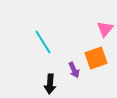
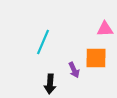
pink triangle: rotated 48 degrees clockwise
cyan line: rotated 55 degrees clockwise
orange square: rotated 20 degrees clockwise
